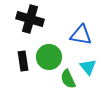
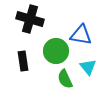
green circle: moved 7 px right, 6 px up
green semicircle: moved 3 px left
